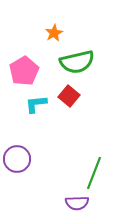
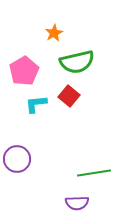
green line: rotated 60 degrees clockwise
